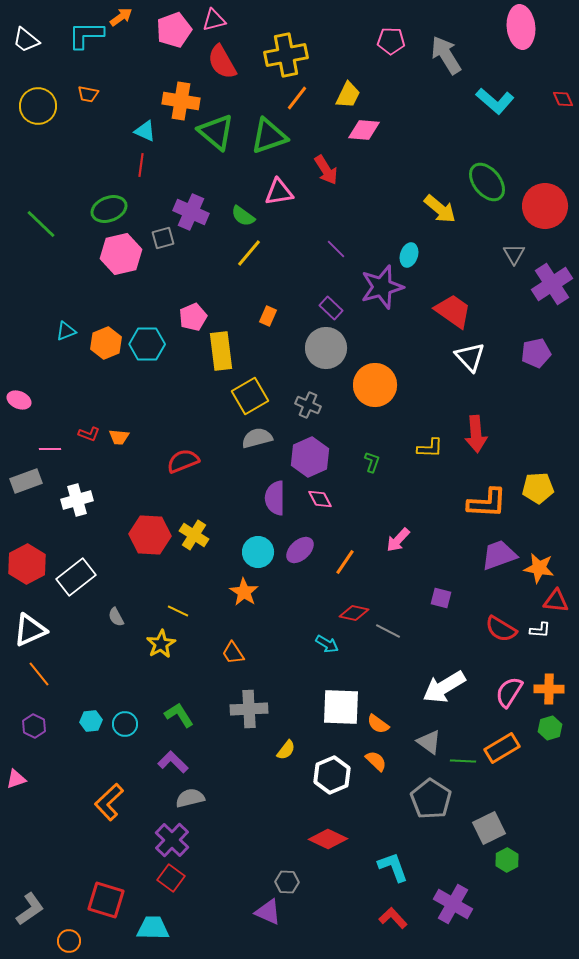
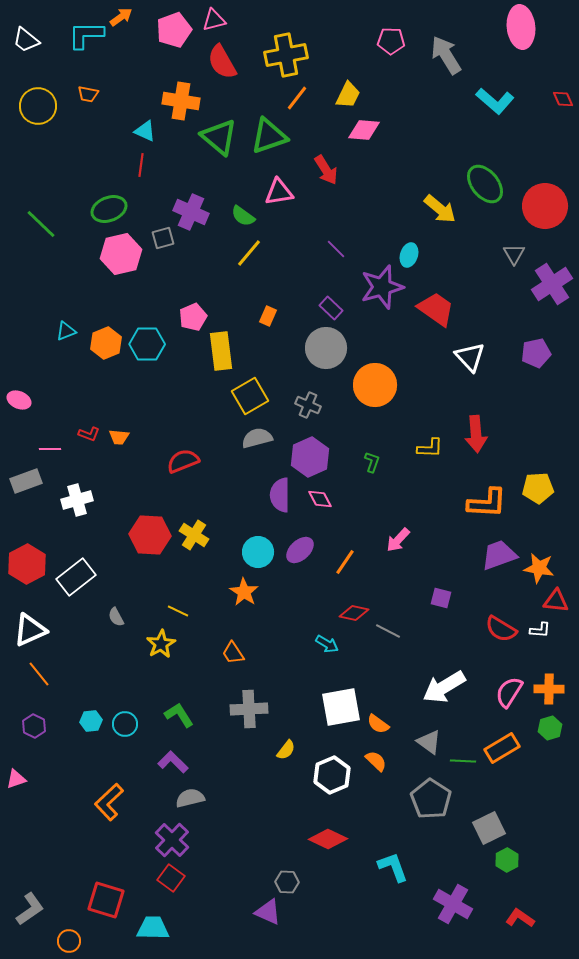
green triangle at (216, 132): moved 3 px right, 5 px down
green ellipse at (487, 182): moved 2 px left, 2 px down
red trapezoid at (453, 311): moved 17 px left, 2 px up
purple semicircle at (275, 498): moved 5 px right, 3 px up
white square at (341, 707): rotated 12 degrees counterclockwise
red L-shape at (393, 918): moved 127 px right; rotated 12 degrees counterclockwise
